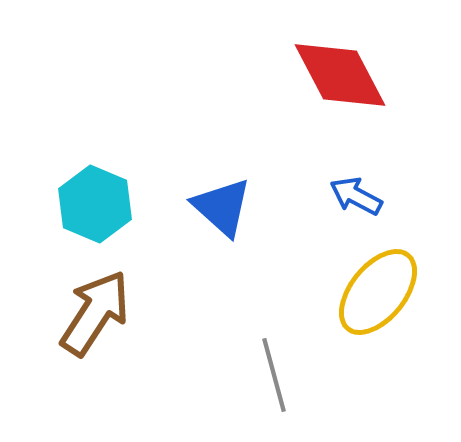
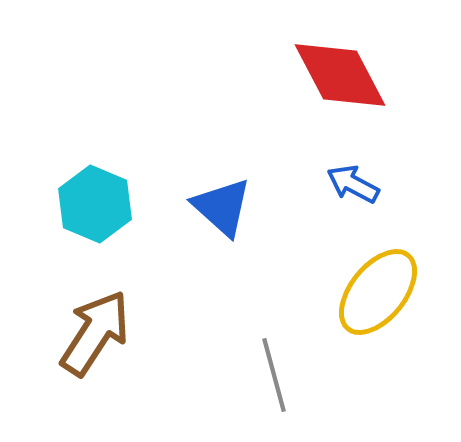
blue arrow: moved 3 px left, 12 px up
brown arrow: moved 20 px down
